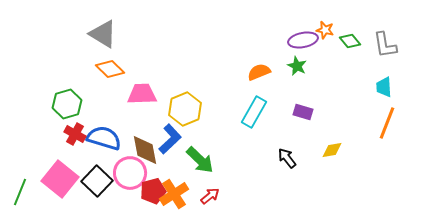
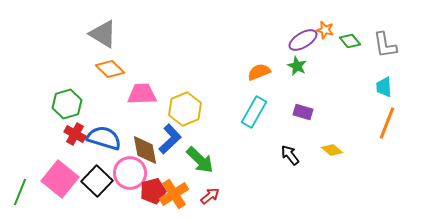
purple ellipse: rotated 20 degrees counterclockwise
yellow diamond: rotated 50 degrees clockwise
black arrow: moved 3 px right, 3 px up
